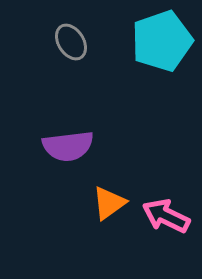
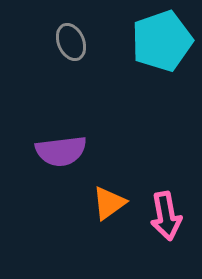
gray ellipse: rotated 9 degrees clockwise
purple semicircle: moved 7 px left, 5 px down
pink arrow: rotated 126 degrees counterclockwise
